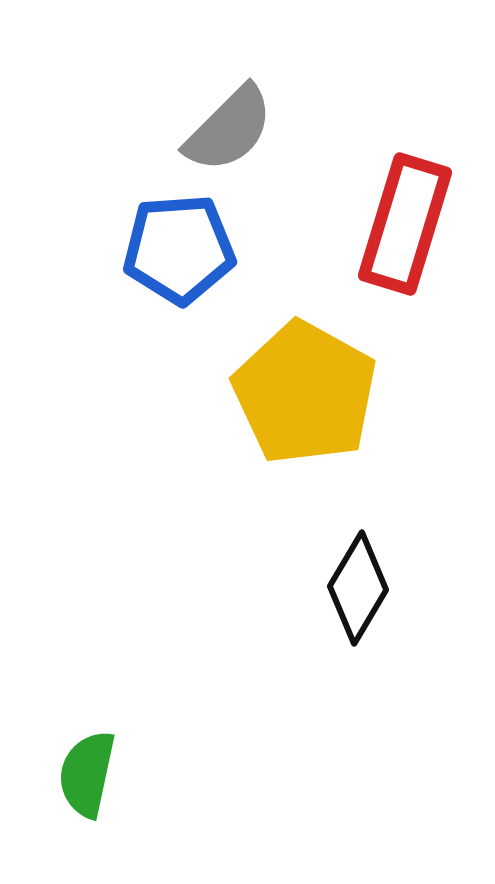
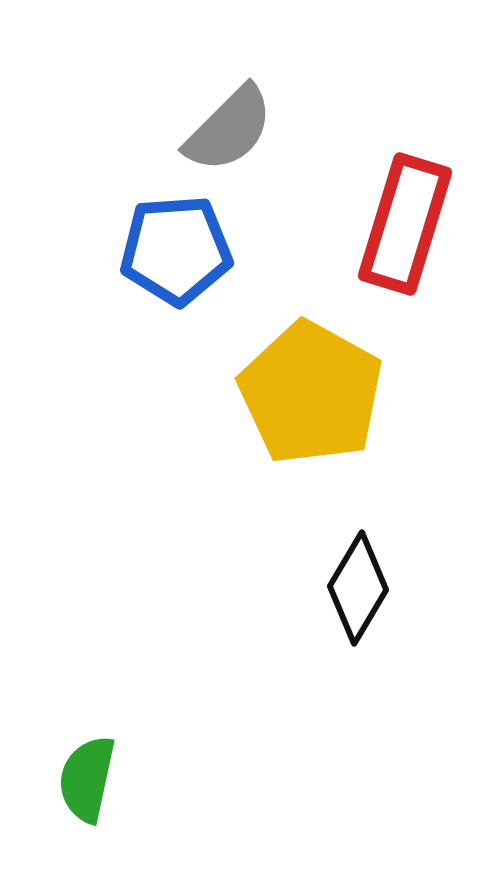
blue pentagon: moved 3 px left, 1 px down
yellow pentagon: moved 6 px right
green semicircle: moved 5 px down
